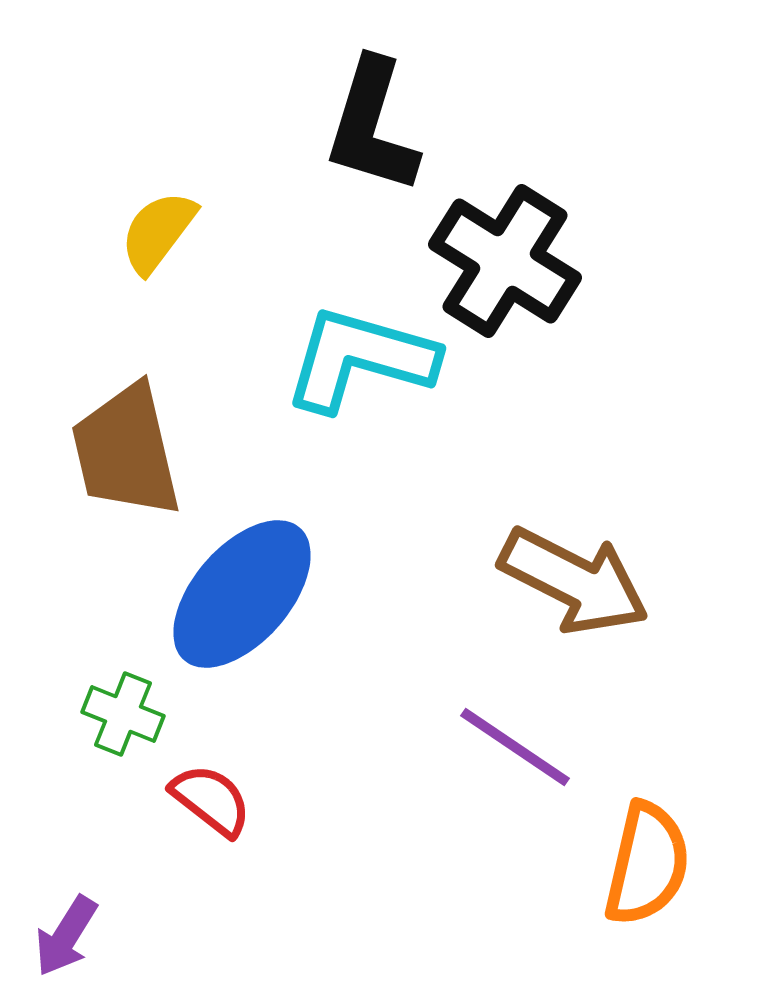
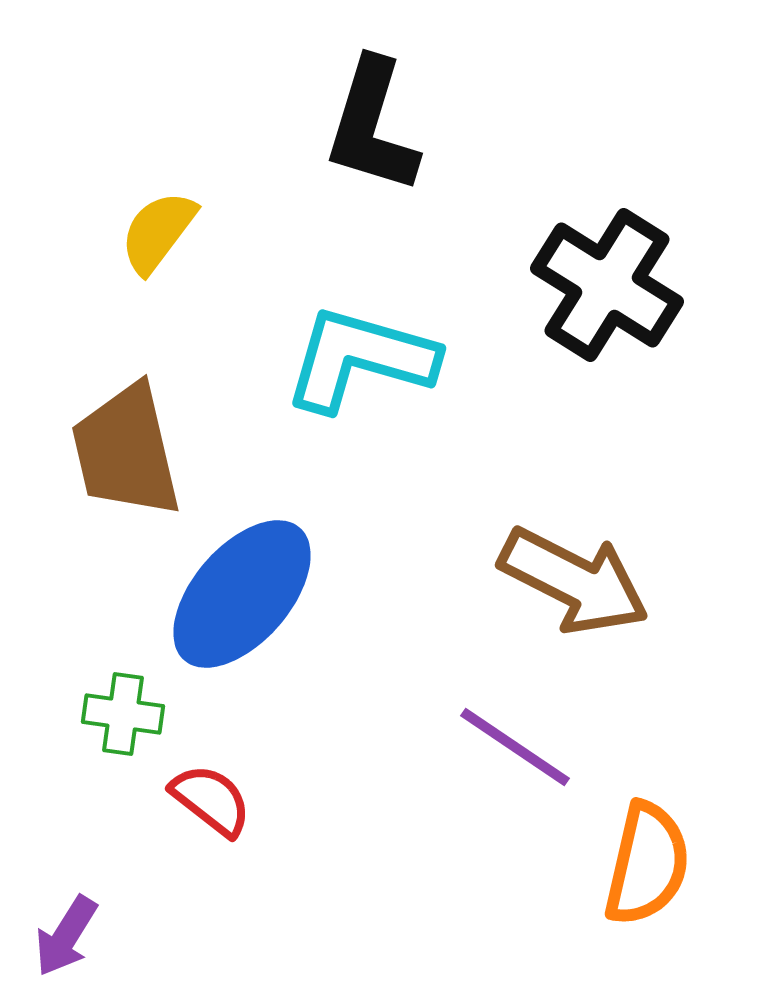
black cross: moved 102 px right, 24 px down
green cross: rotated 14 degrees counterclockwise
